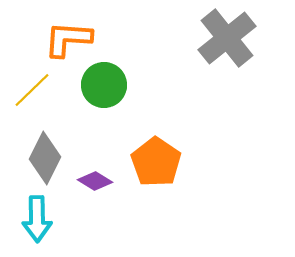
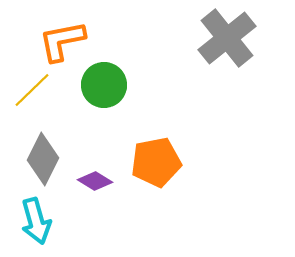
orange L-shape: moved 6 px left, 2 px down; rotated 15 degrees counterclockwise
gray diamond: moved 2 px left, 1 px down
orange pentagon: rotated 27 degrees clockwise
cyan arrow: moved 1 px left, 2 px down; rotated 15 degrees counterclockwise
